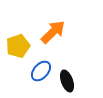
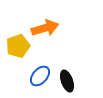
orange arrow: moved 8 px left, 4 px up; rotated 28 degrees clockwise
blue ellipse: moved 1 px left, 5 px down
